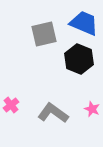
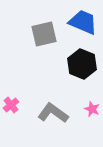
blue trapezoid: moved 1 px left, 1 px up
black hexagon: moved 3 px right, 5 px down
